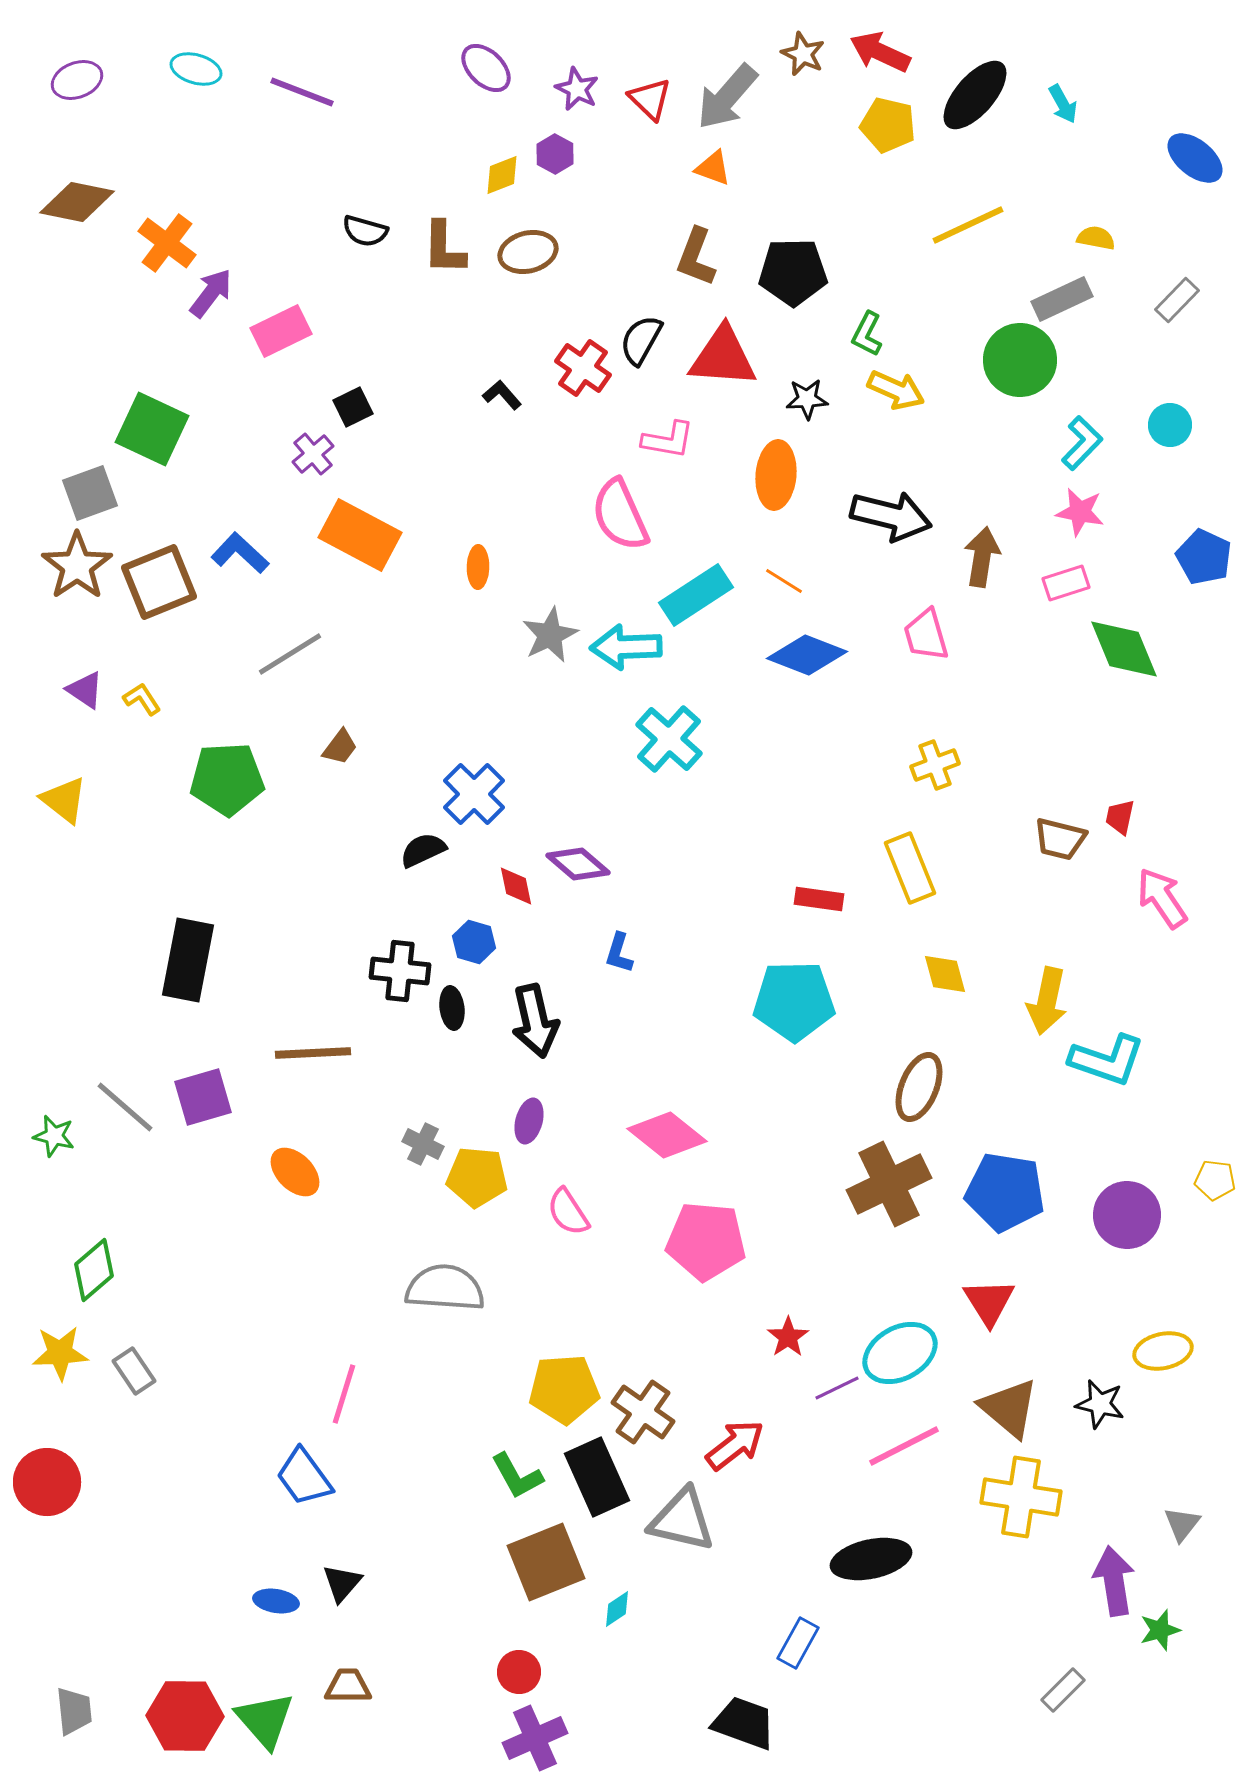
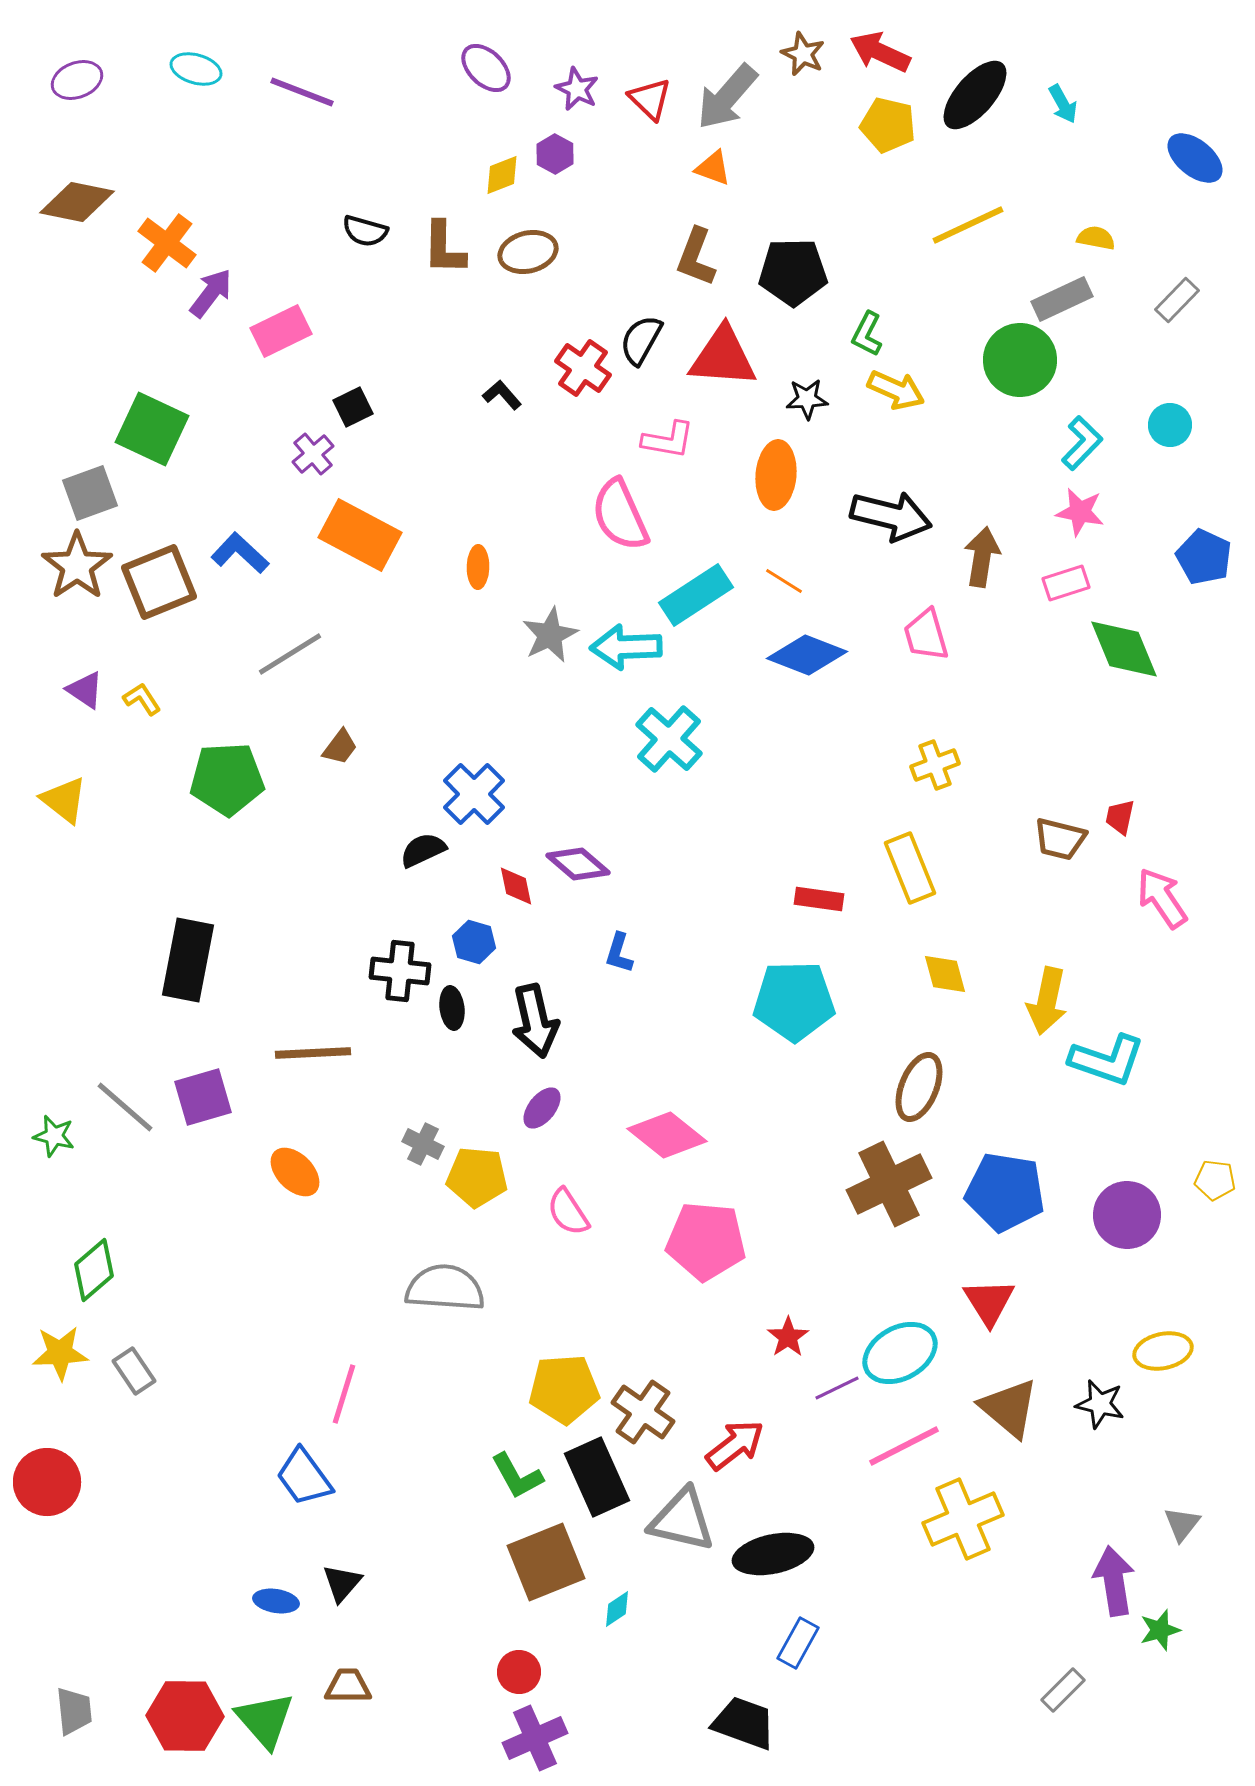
purple ellipse at (529, 1121): moved 13 px right, 13 px up; rotated 24 degrees clockwise
yellow cross at (1021, 1497): moved 58 px left, 22 px down; rotated 32 degrees counterclockwise
black ellipse at (871, 1559): moved 98 px left, 5 px up
